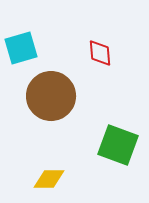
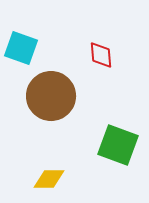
cyan square: rotated 36 degrees clockwise
red diamond: moved 1 px right, 2 px down
